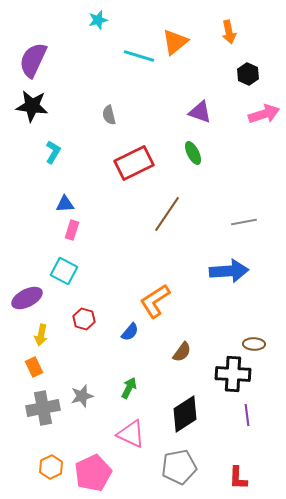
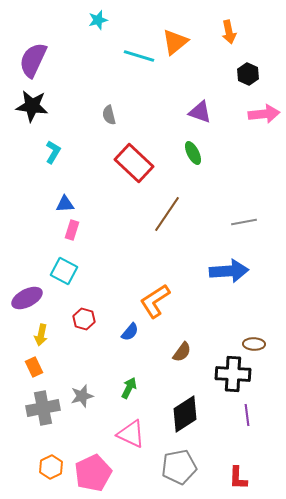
pink arrow: rotated 12 degrees clockwise
red rectangle: rotated 69 degrees clockwise
